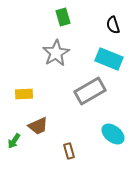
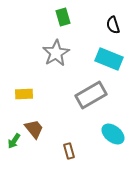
gray rectangle: moved 1 px right, 4 px down
brown trapezoid: moved 4 px left, 3 px down; rotated 105 degrees counterclockwise
